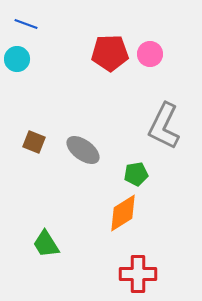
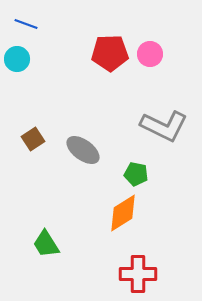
gray L-shape: rotated 90 degrees counterclockwise
brown square: moved 1 px left, 3 px up; rotated 35 degrees clockwise
green pentagon: rotated 20 degrees clockwise
